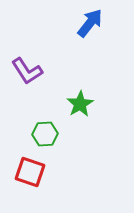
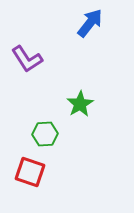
purple L-shape: moved 12 px up
